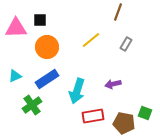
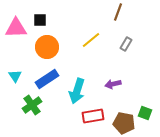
cyan triangle: rotated 40 degrees counterclockwise
